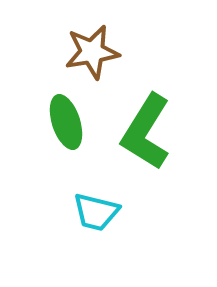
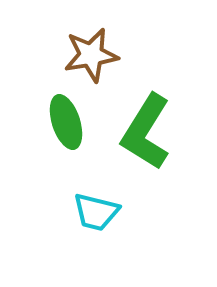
brown star: moved 1 px left, 3 px down
